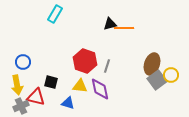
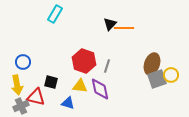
black triangle: rotated 32 degrees counterclockwise
red hexagon: moved 1 px left
gray square: moved 1 px up; rotated 18 degrees clockwise
